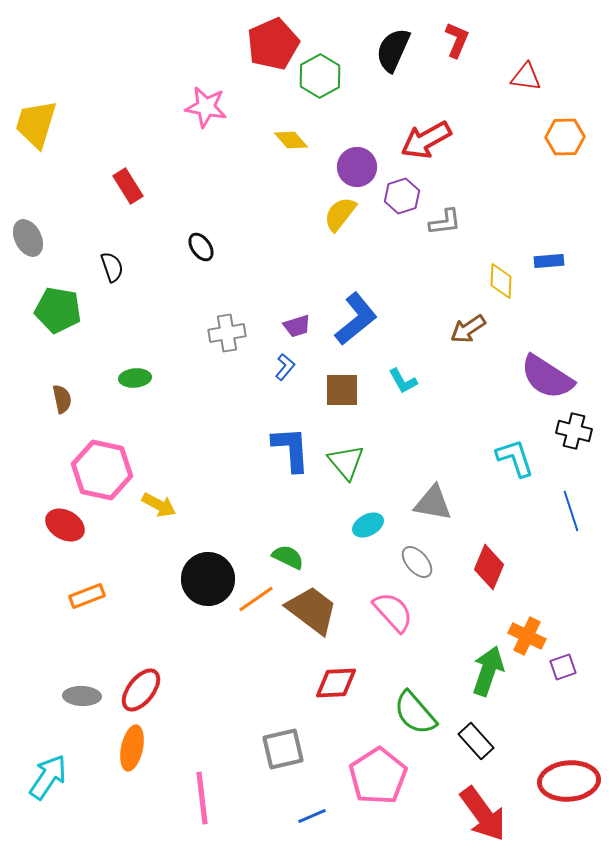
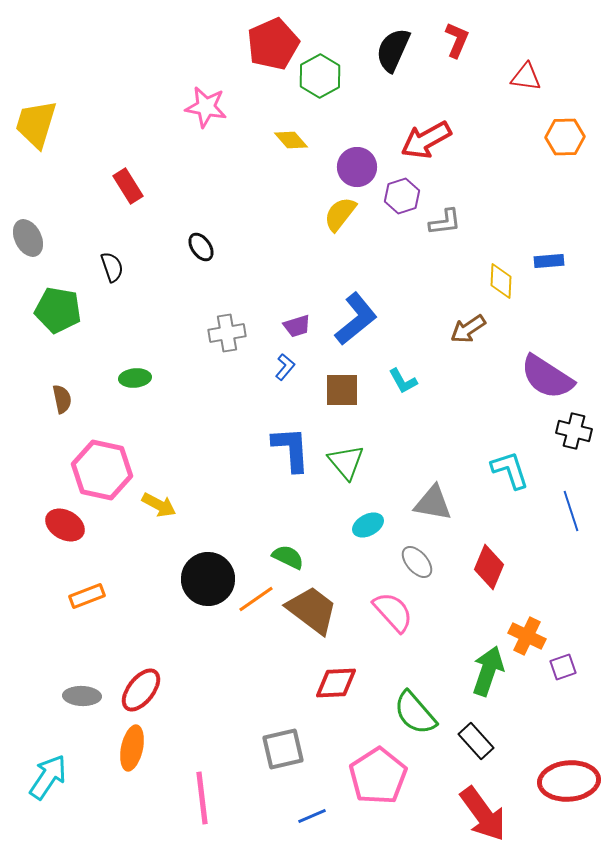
cyan L-shape at (515, 458): moved 5 px left, 12 px down
